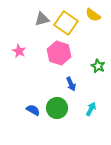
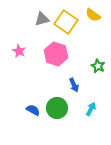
yellow square: moved 1 px up
pink hexagon: moved 3 px left, 1 px down
blue arrow: moved 3 px right, 1 px down
